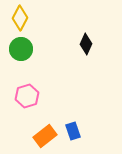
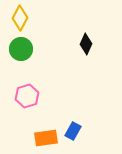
blue rectangle: rotated 48 degrees clockwise
orange rectangle: moved 1 px right, 2 px down; rotated 30 degrees clockwise
